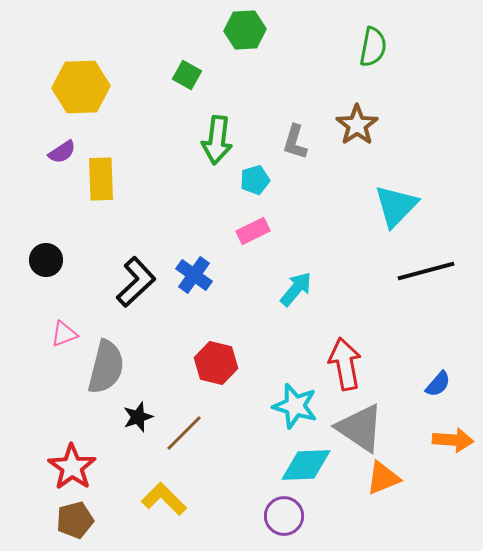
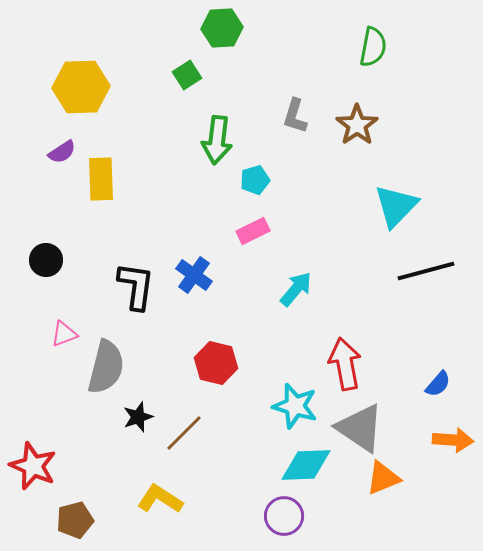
green hexagon: moved 23 px left, 2 px up
green square: rotated 28 degrees clockwise
gray L-shape: moved 26 px up
black L-shape: moved 4 px down; rotated 39 degrees counterclockwise
red star: moved 39 px left, 1 px up; rotated 12 degrees counterclockwise
yellow L-shape: moved 4 px left; rotated 12 degrees counterclockwise
